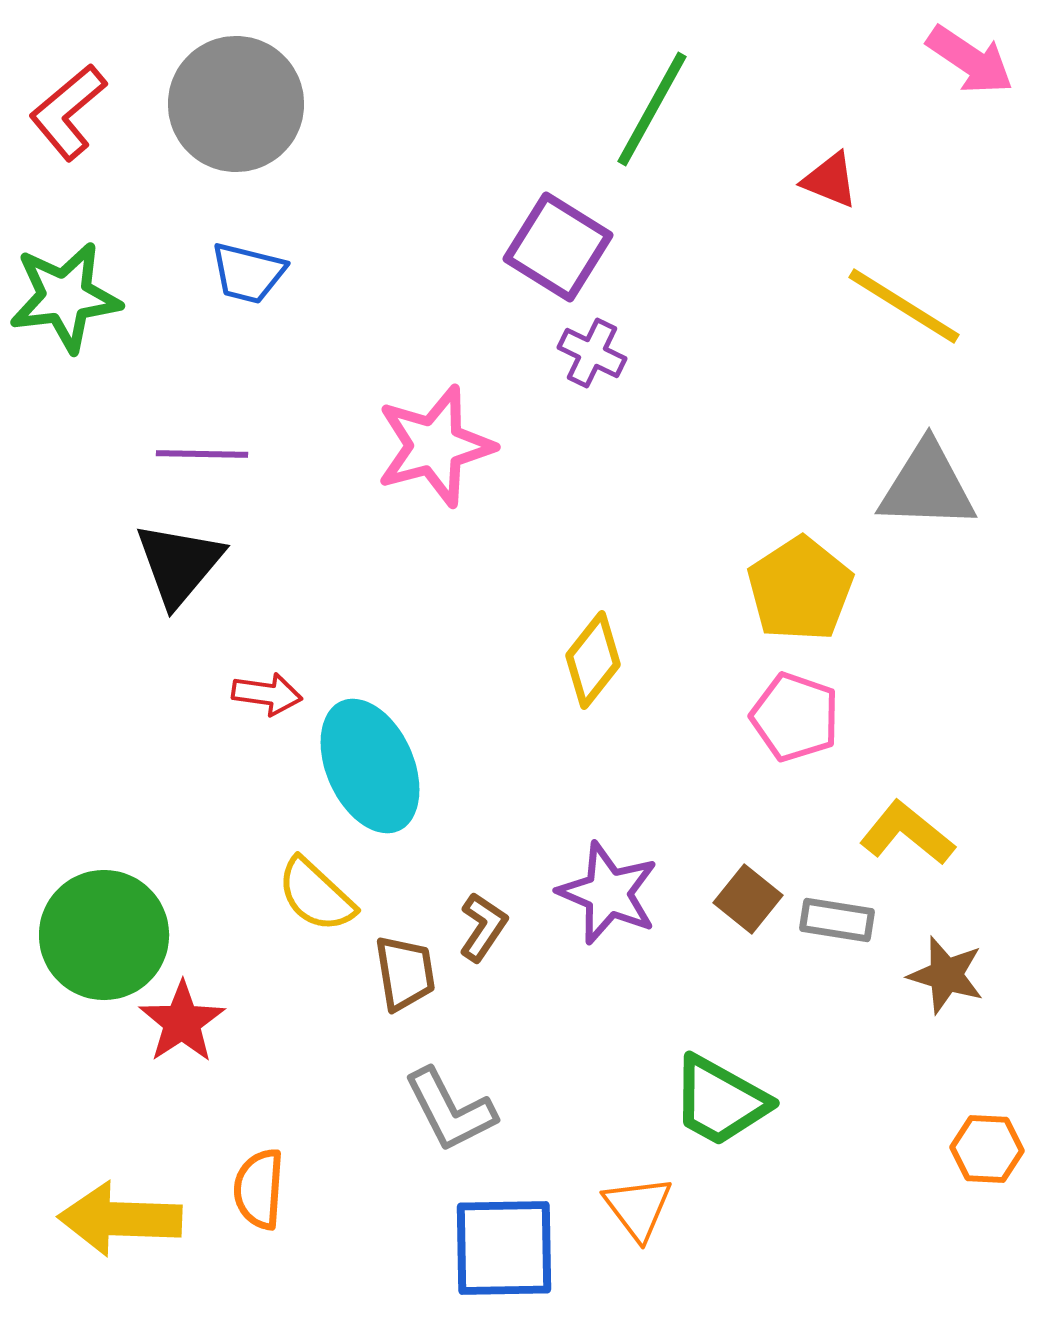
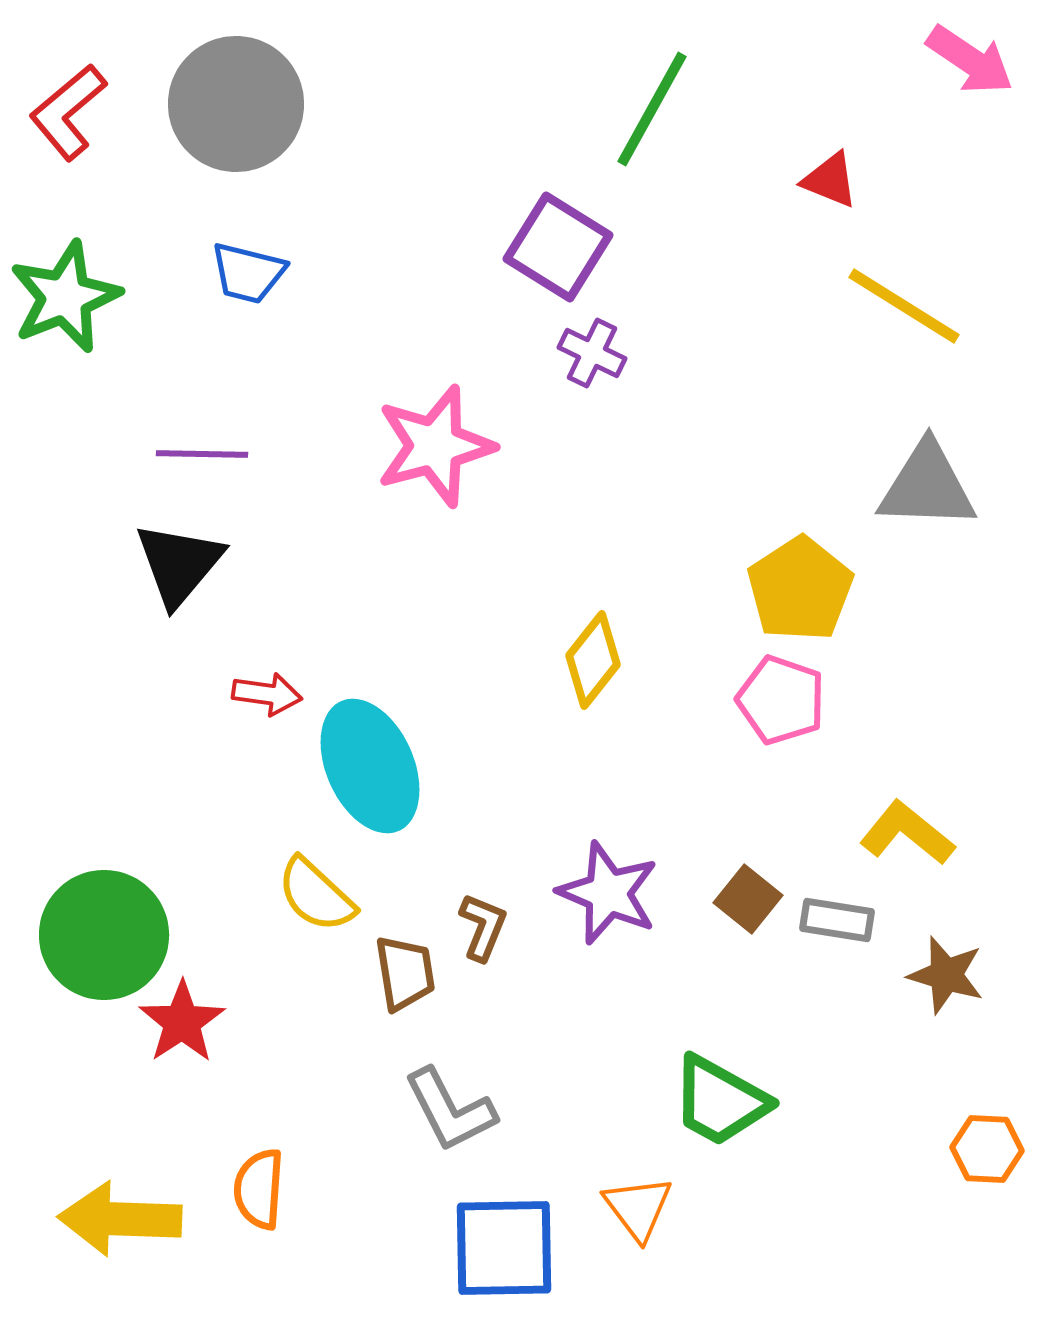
green star: rotated 15 degrees counterclockwise
pink pentagon: moved 14 px left, 17 px up
brown L-shape: rotated 12 degrees counterclockwise
